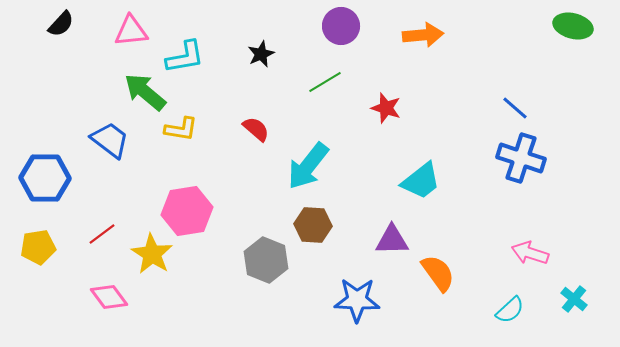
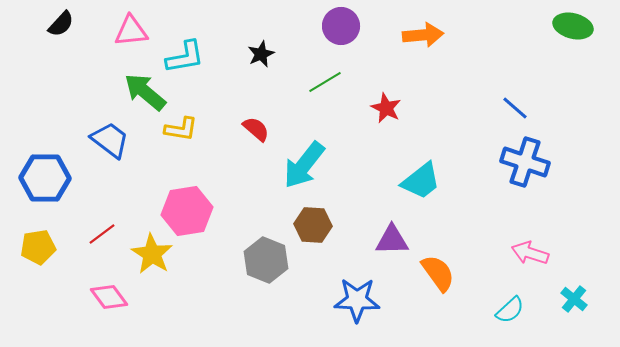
red star: rotated 8 degrees clockwise
blue cross: moved 4 px right, 4 px down
cyan arrow: moved 4 px left, 1 px up
